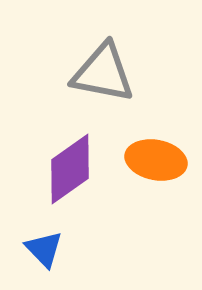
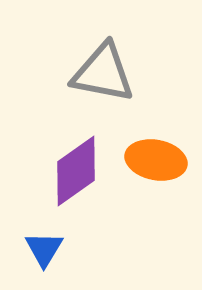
purple diamond: moved 6 px right, 2 px down
blue triangle: rotated 15 degrees clockwise
